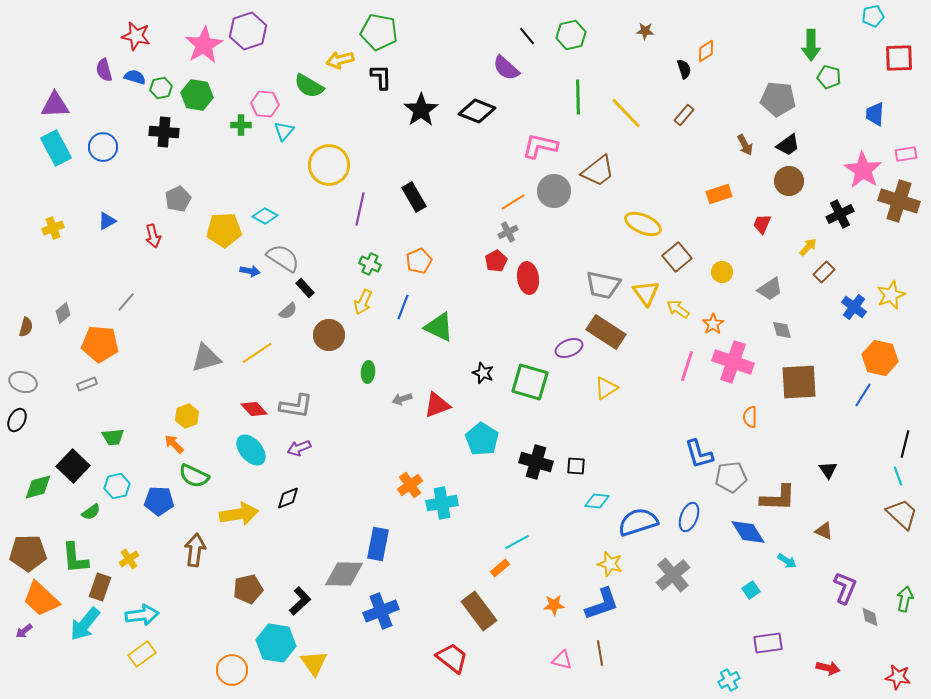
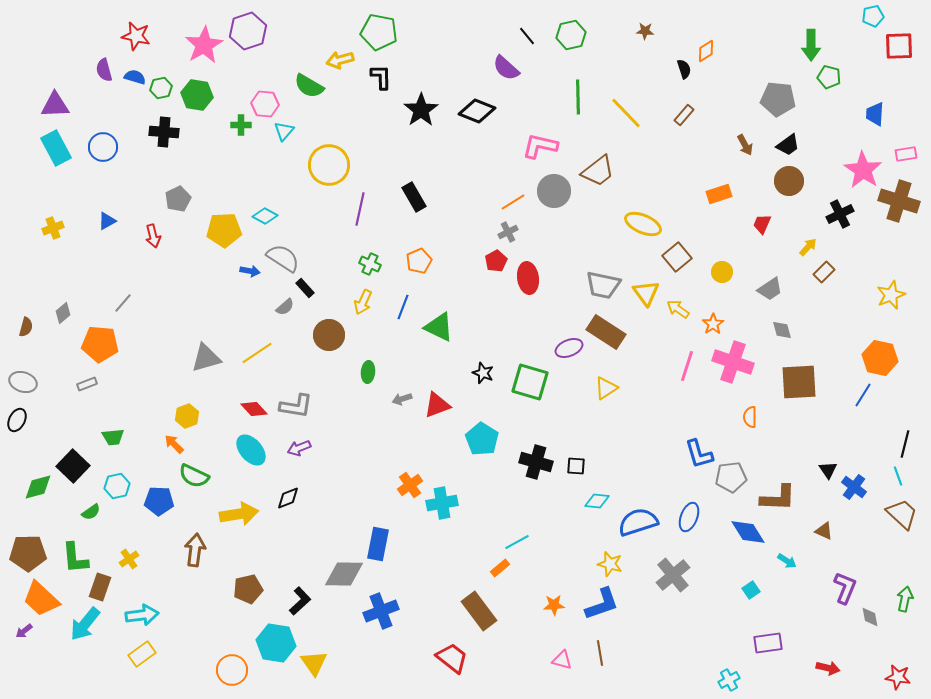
red square at (899, 58): moved 12 px up
gray line at (126, 302): moved 3 px left, 1 px down
blue cross at (854, 307): moved 180 px down
gray semicircle at (288, 311): moved 3 px left, 4 px up
